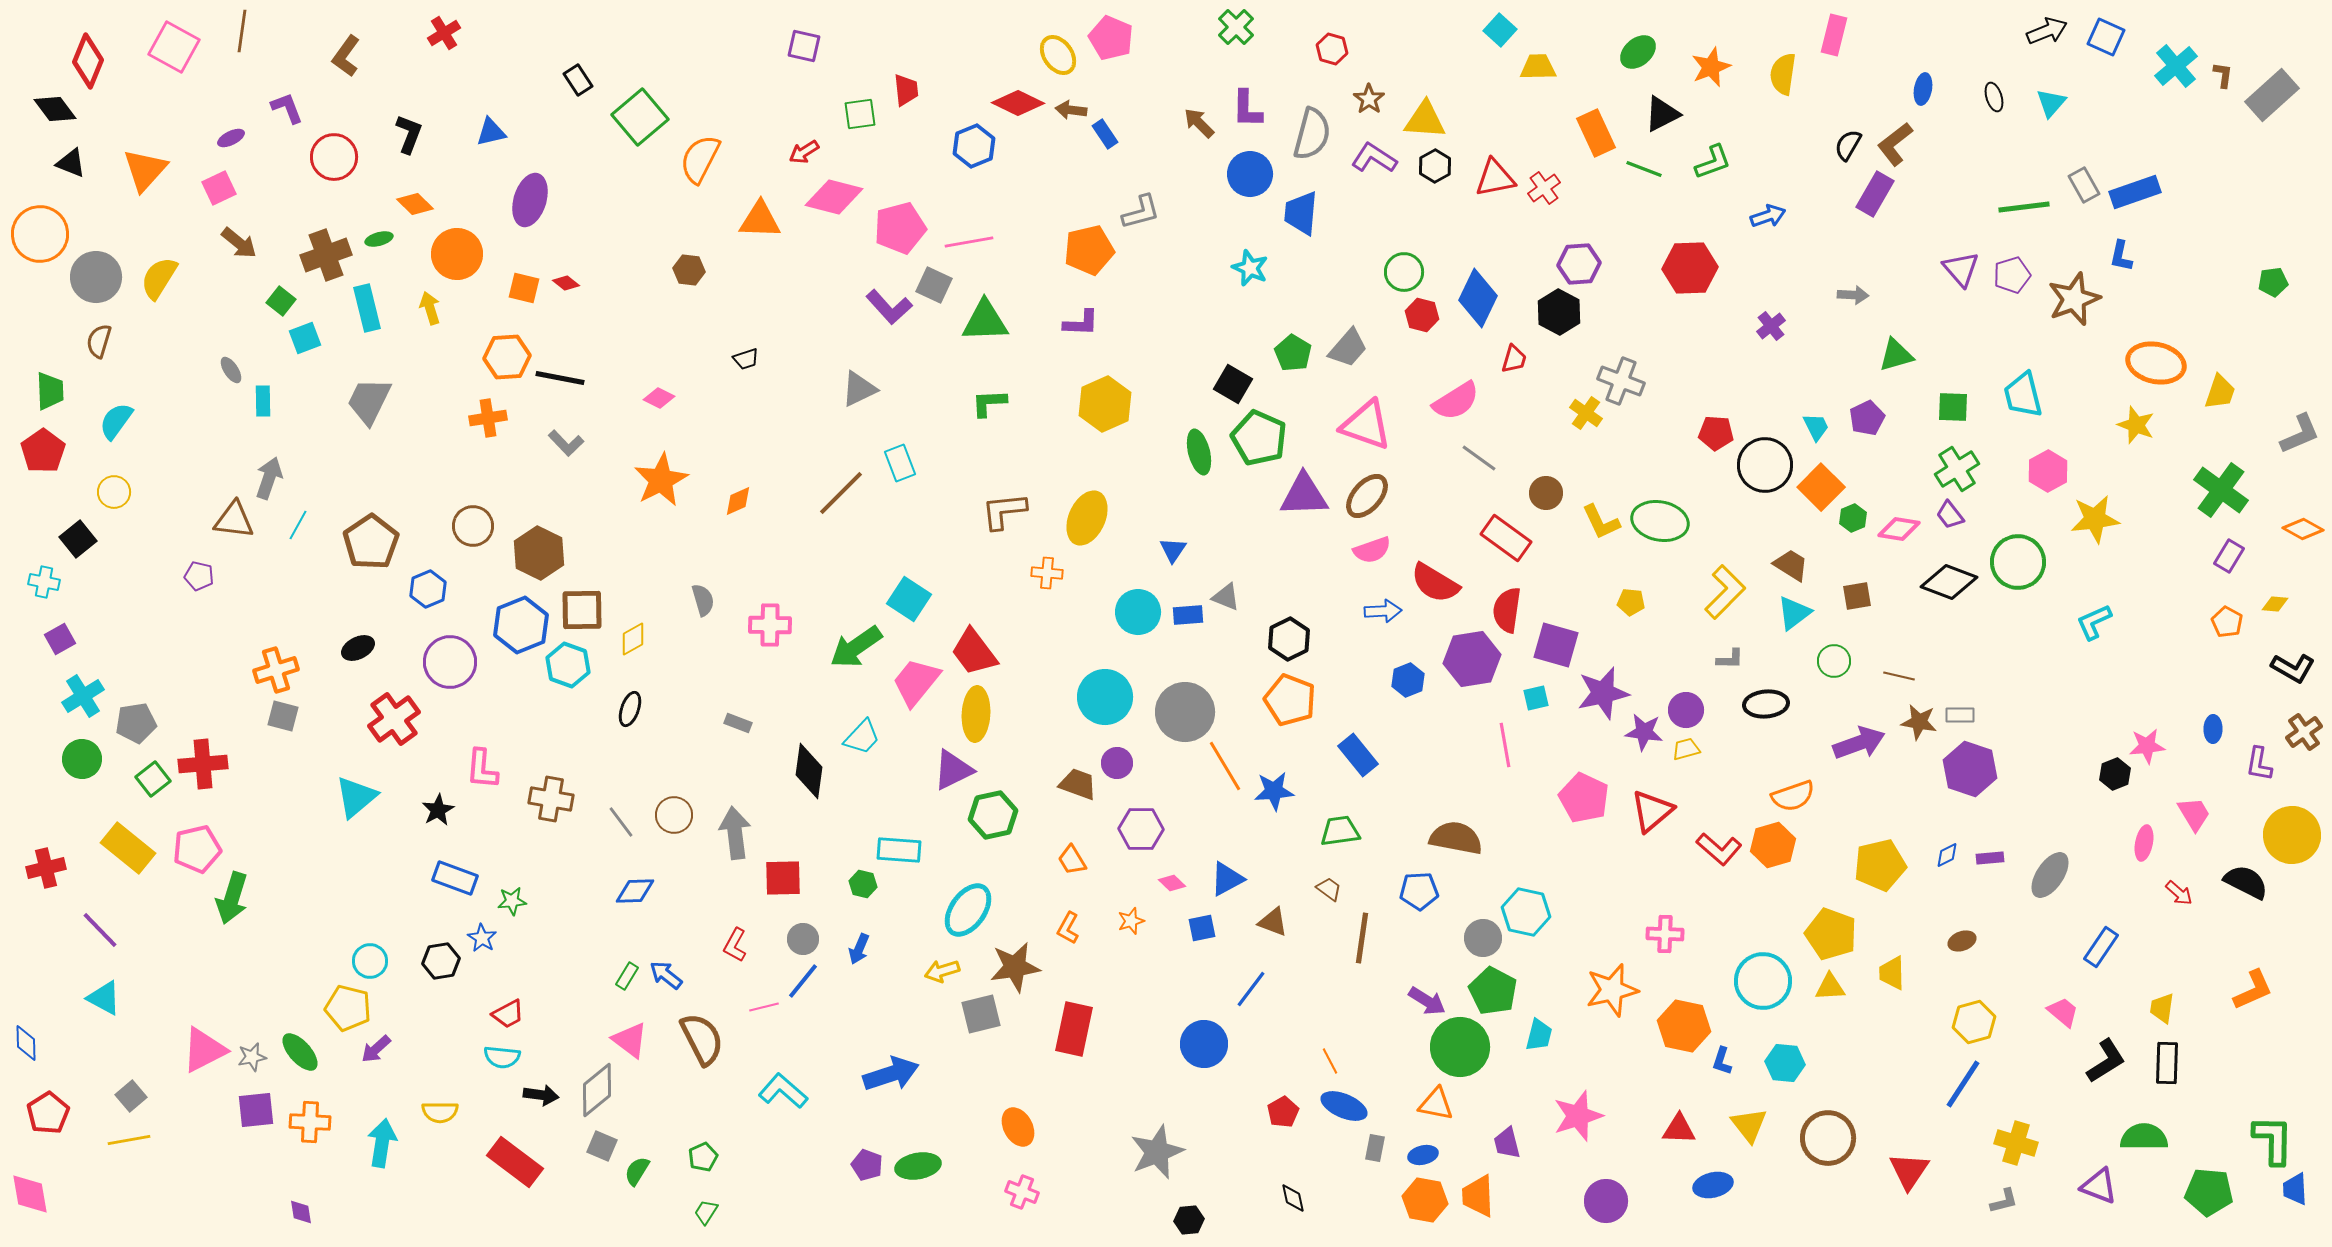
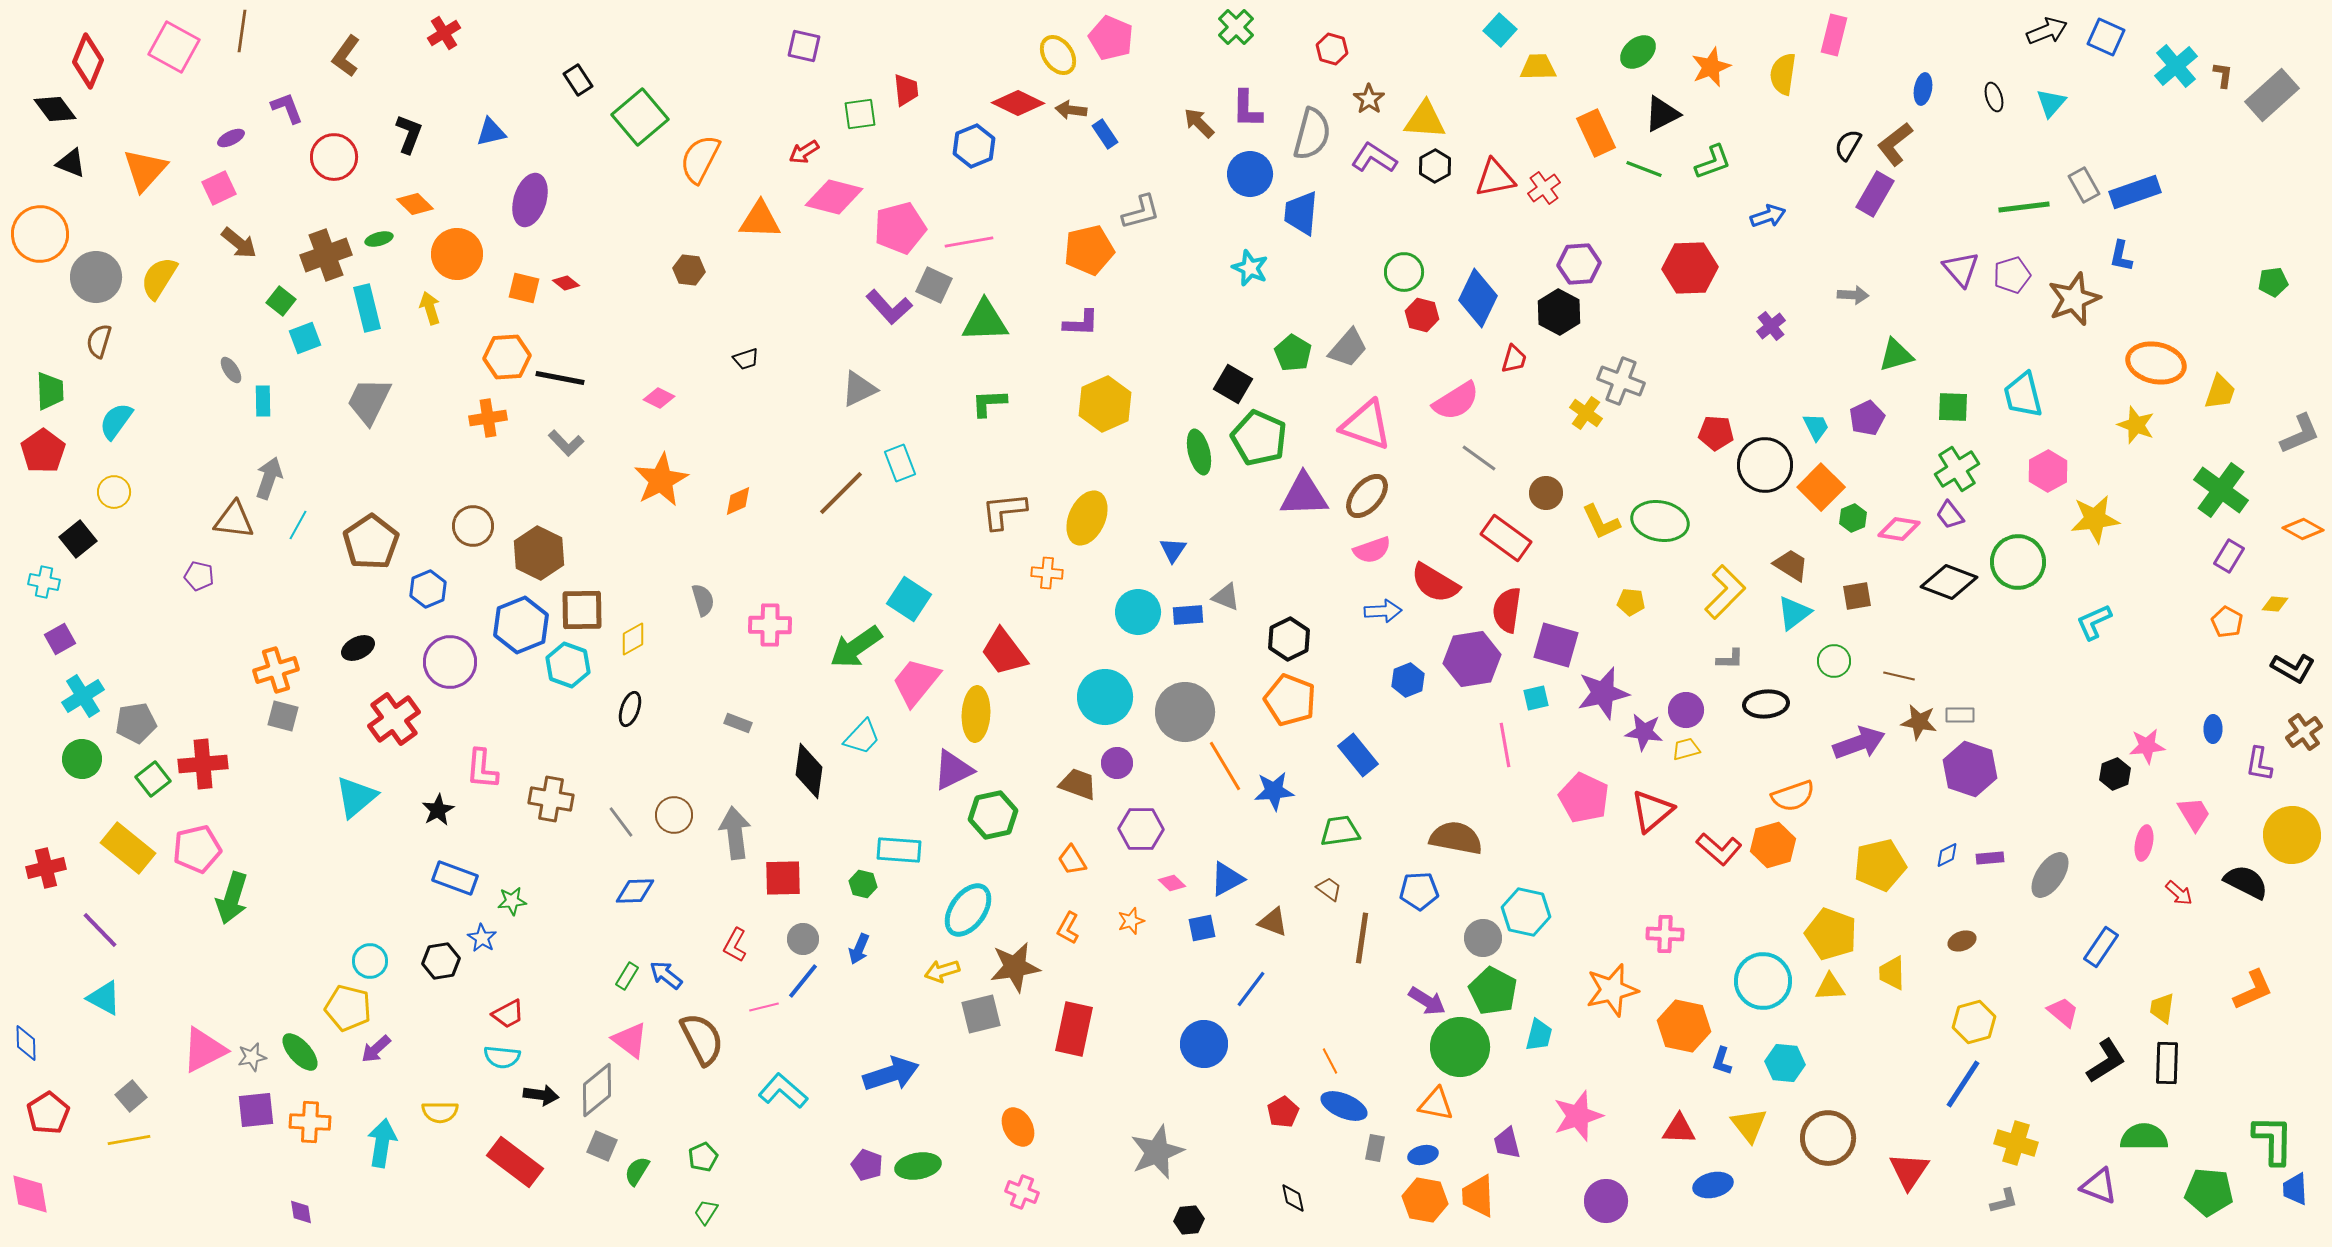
red trapezoid at (974, 652): moved 30 px right
